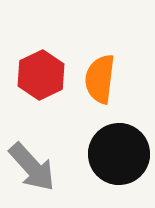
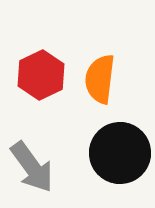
black circle: moved 1 px right, 1 px up
gray arrow: rotated 6 degrees clockwise
